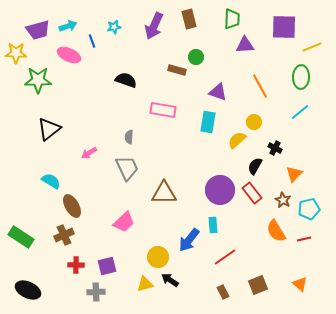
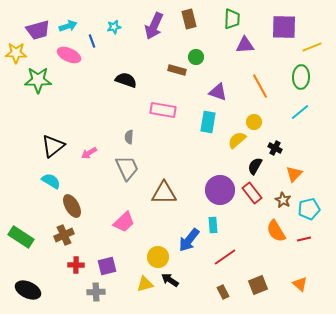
black triangle at (49, 129): moved 4 px right, 17 px down
